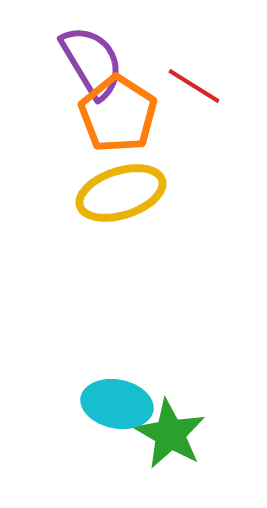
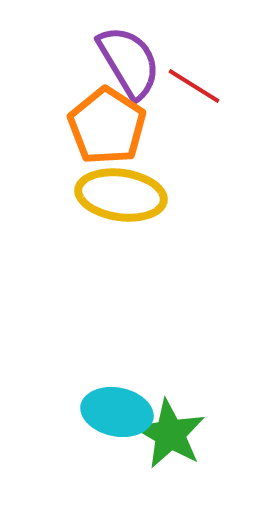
purple semicircle: moved 37 px right
orange pentagon: moved 11 px left, 12 px down
yellow ellipse: moved 2 px down; rotated 26 degrees clockwise
cyan ellipse: moved 8 px down
